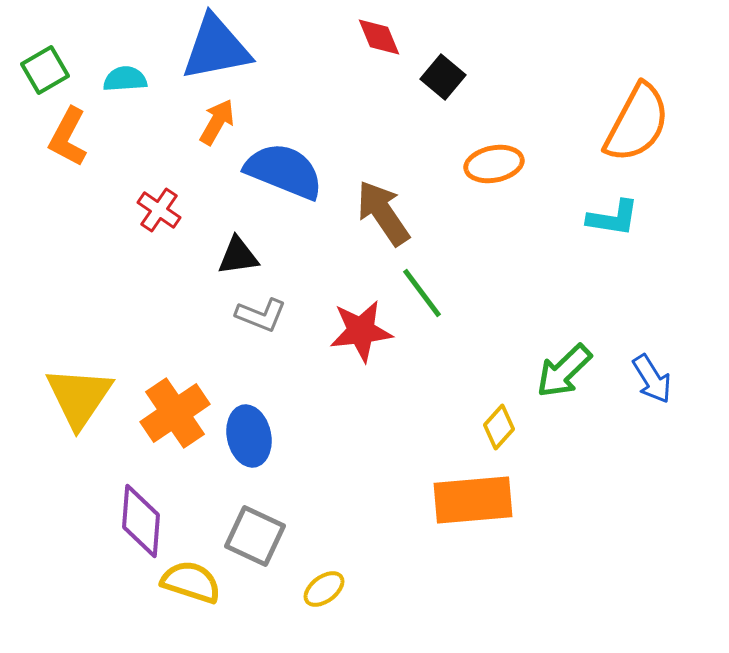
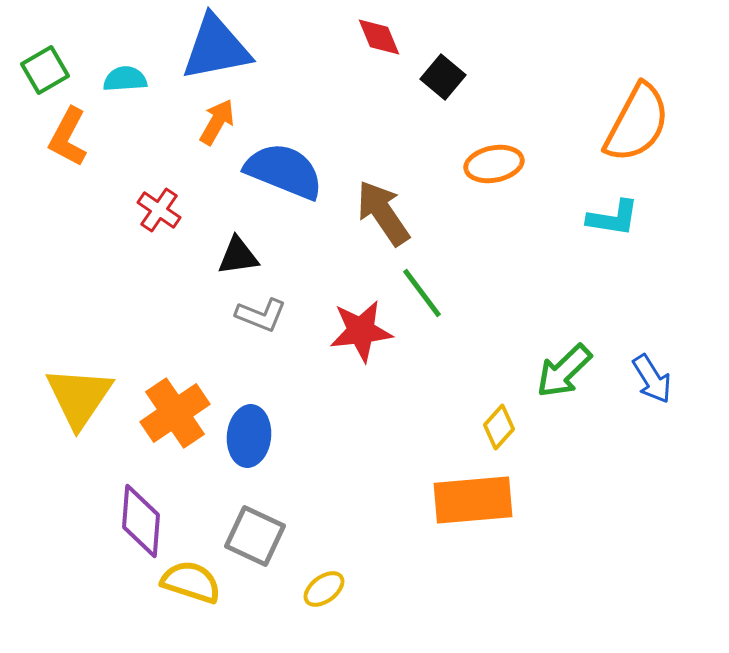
blue ellipse: rotated 18 degrees clockwise
